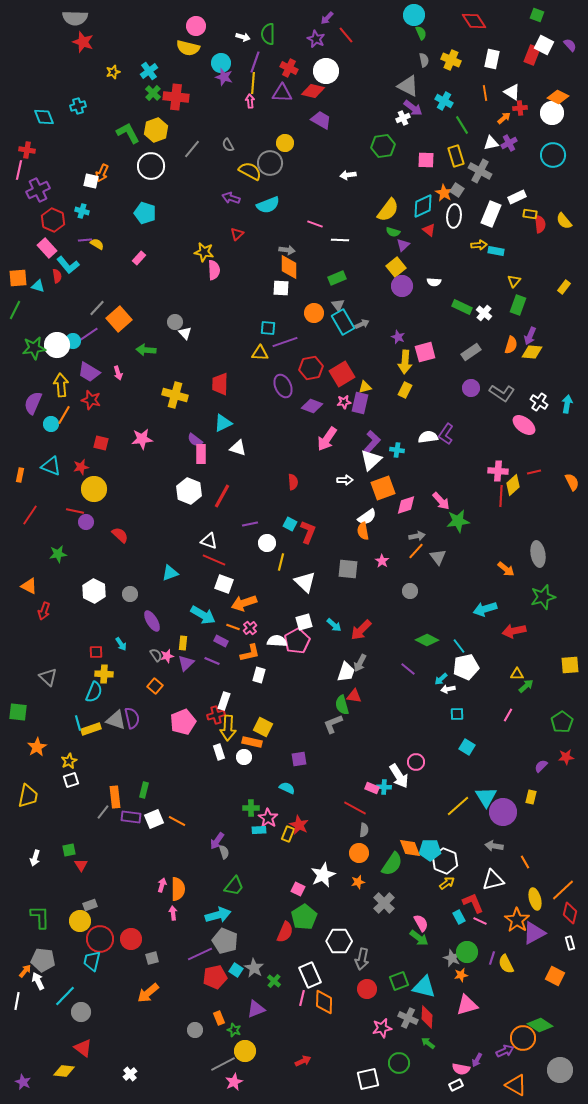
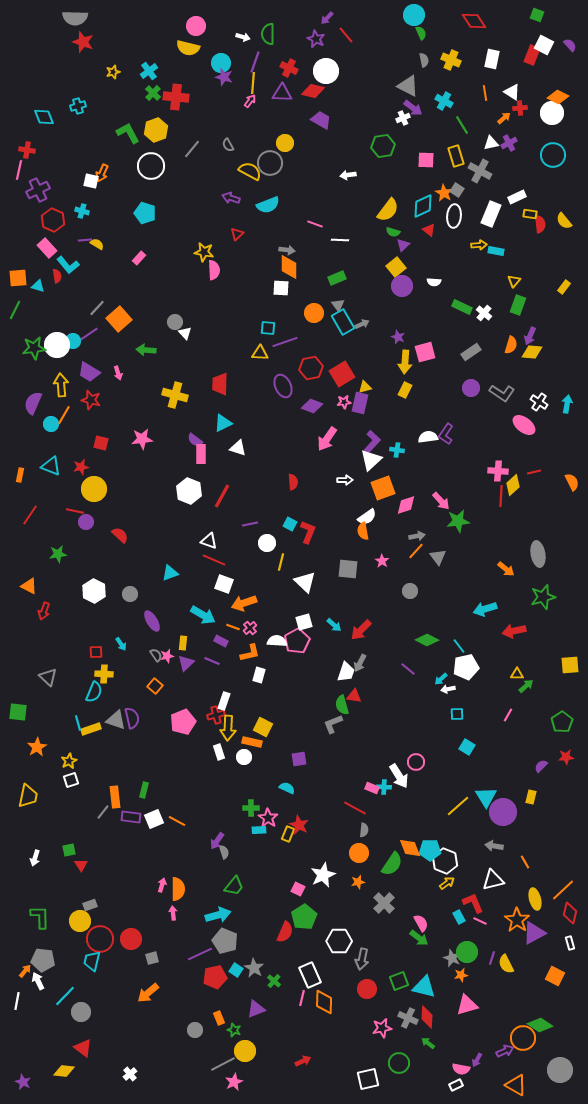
pink arrow at (250, 101): rotated 40 degrees clockwise
